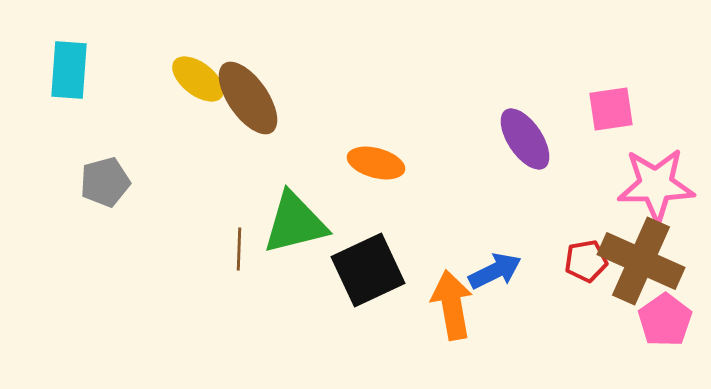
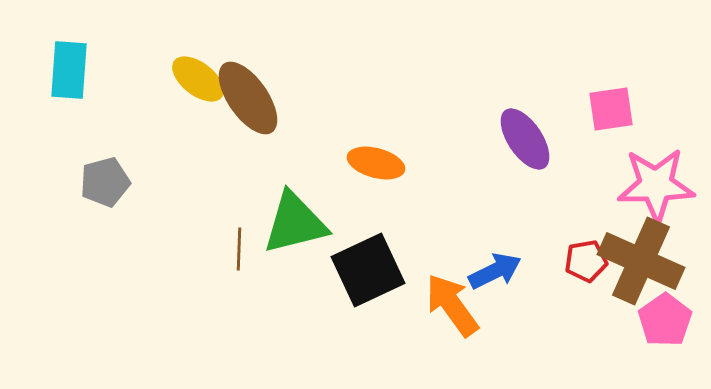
orange arrow: rotated 26 degrees counterclockwise
